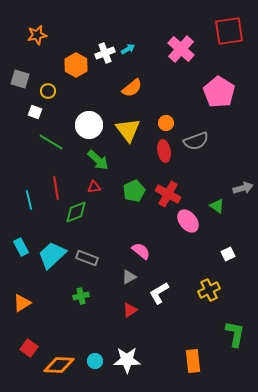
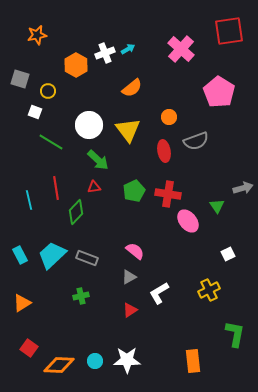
orange circle at (166, 123): moved 3 px right, 6 px up
red cross at (168, 194): rotated 20 degrees counterclockwise
green triangle at (217, 206): rotated 21 degrees clockwise
green diamond at (76, 212): rotated 25 degrees counterclockwise
cyan rectangle at (21, 247): moved 1 px left, 8 px down
pink semicircle at (141, 251): moved 6 px left
